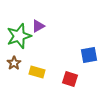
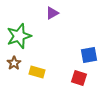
purple triangle: moved 14 px right, 13 px up
red square: moved 9 px right, 1 px up
